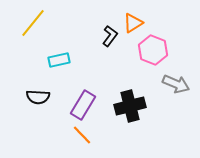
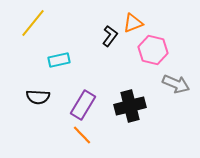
orange triangle: rotated 10 degrees clockwise
pink hexagon: rotated 8 degrees counterclockwise
